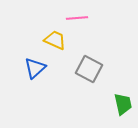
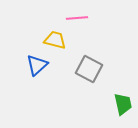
yellow trapezoid: rotated 10 degrees counterclockwise
blue triangle: moved 2 px right, 3 px up
